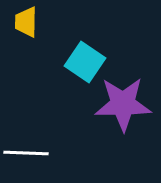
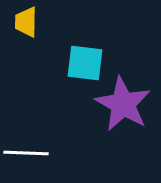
cyan square: moved 1 px down; rotated 27 degrees counterclockwise
purple star: rotated 30 degrees clockwise
